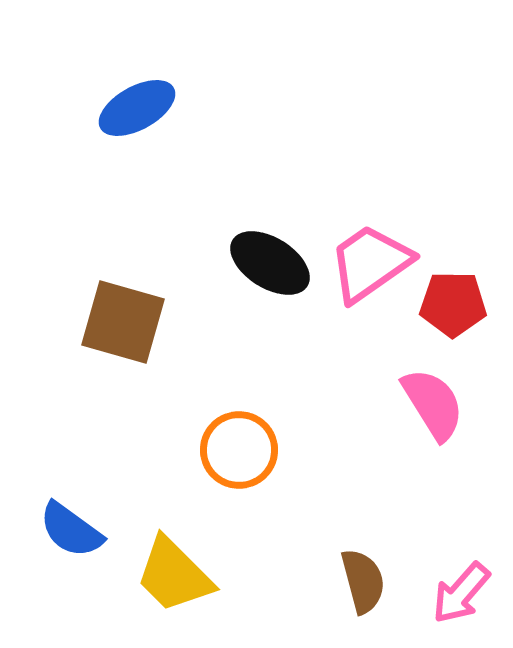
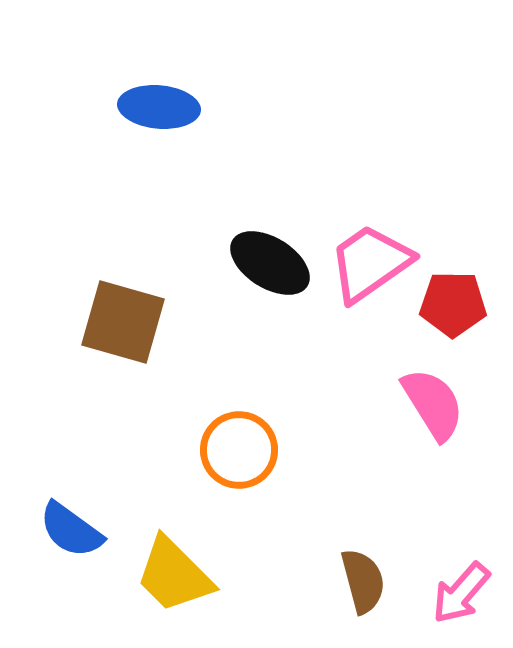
blue ellipse: moved 22 px right, 1 px up; rotated 34 degrees clockwise
